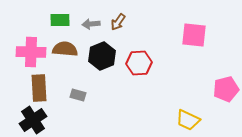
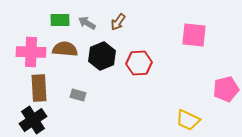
gray arrow: moved 4 px left, 1 px up; rotated 36 degrees clockwise
